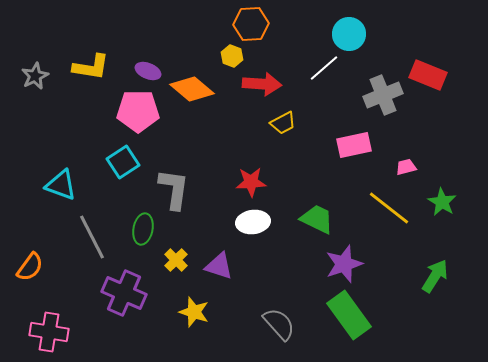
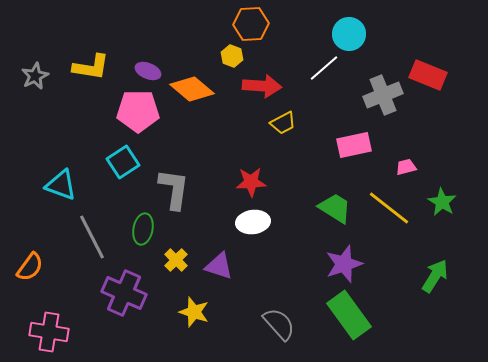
red arrow: moved 2 px down
green trapezoid: moved 18 px right, 11 px up; rotated 6 degrees clockwise
